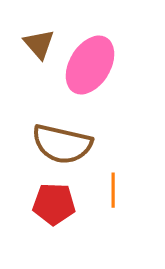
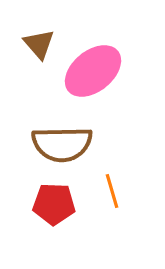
pink ellipse: moved 3 px right, 6 px down; rotated 20 degrees clockwise
brown semicircle: rotated 14 degrees counterclockwise
orange line: moved 1 px left, 1 px down; rotated 16 degrees counterclockwise
